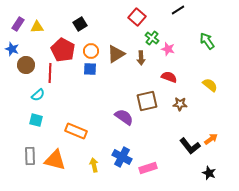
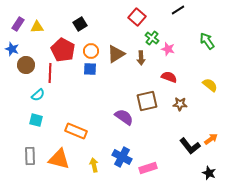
orange triangle: moved 4 px right, 1 px up
